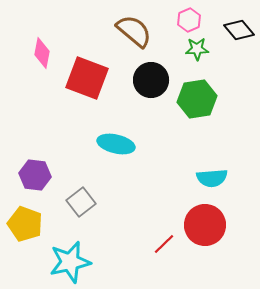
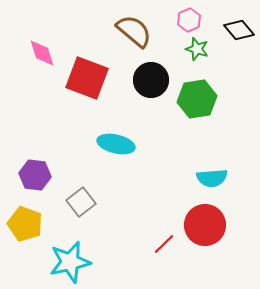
green star: rotated 20 degrees clockwise
pink diamond: rotated 28 degrees counterclockwise
